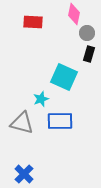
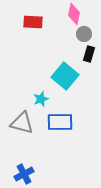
gray circle: moved 3 px left, 1 px down
cyan square: moved 1 px right, 1 px up; rotated 16 degrees clockwise
blue rectangle: moved 1 px down
blue cross: rotated 18 degrees clockwise
